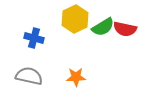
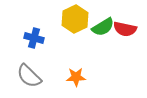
gray semicircle: rotated 148 degrees counterclockwise
